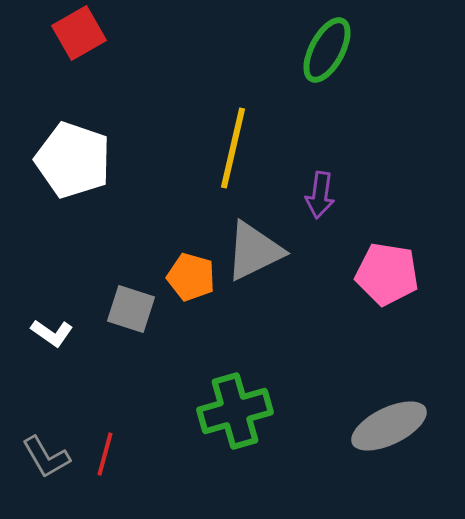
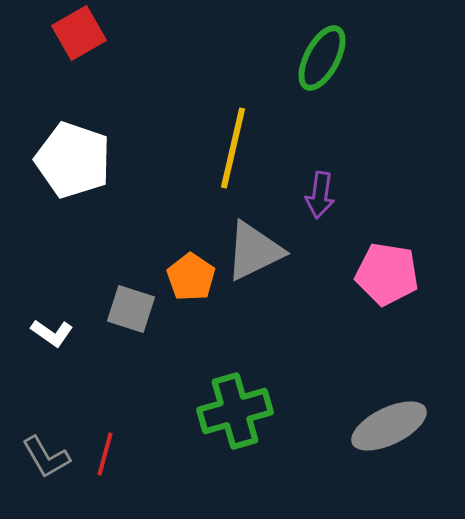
green ellipse: moved 5 px left, 8 px down
orange pentagon: rotated 18 degrees clockwise
